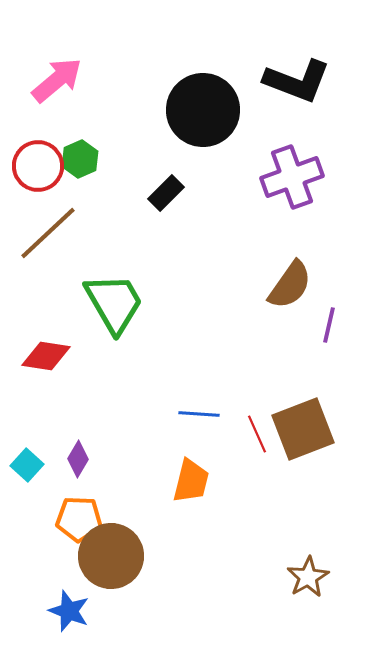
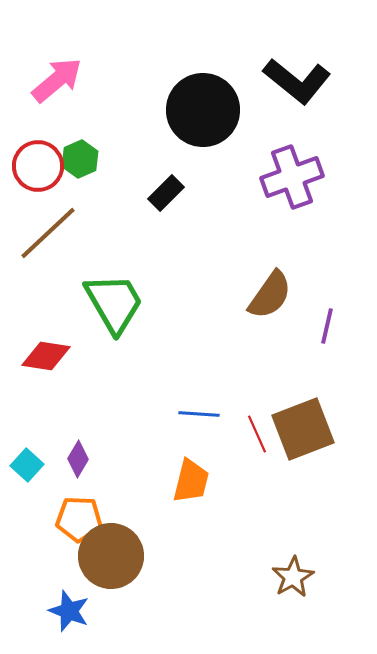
black L-shape: rotated 18 degrees clockwise
brown semicircle: moved 20 px left, 10 px down
purple line: moved 2 px left, 1 px down
brown star: moved 15 px left
